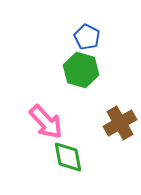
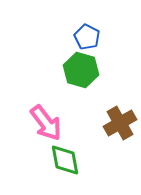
pink arrow: moved 1 px down; rotated 6 degrees clockwise
green diamond: moved 3 px left, 3 px down
